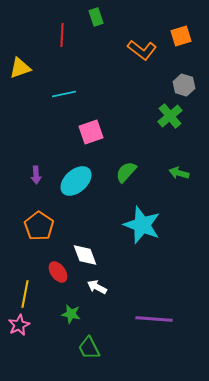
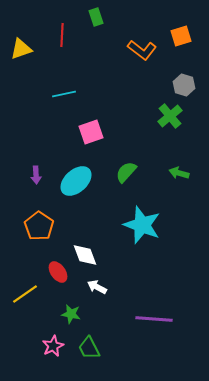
yellow triangle: moved 1 px right, 19 px up
yellow line: rotated 44 degrees clockwise
pink star: moved 34 px right, 21 px down
